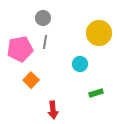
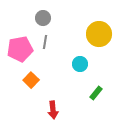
yellow circle: moved 1 px down
green rectangle: rotated 32 degrees counterclockwise
